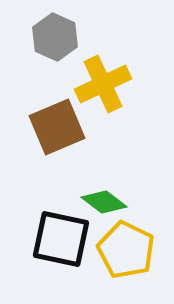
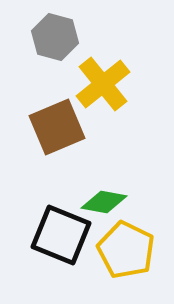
gray hexagon: rotated 9 degrees counterclockwise
yellow cross: rotated 14 degrees counterclockwise
green diamond: rotated 27 degrees counterclockwise
black square: moved 4 px up; rotated 10 degrees clockwise
